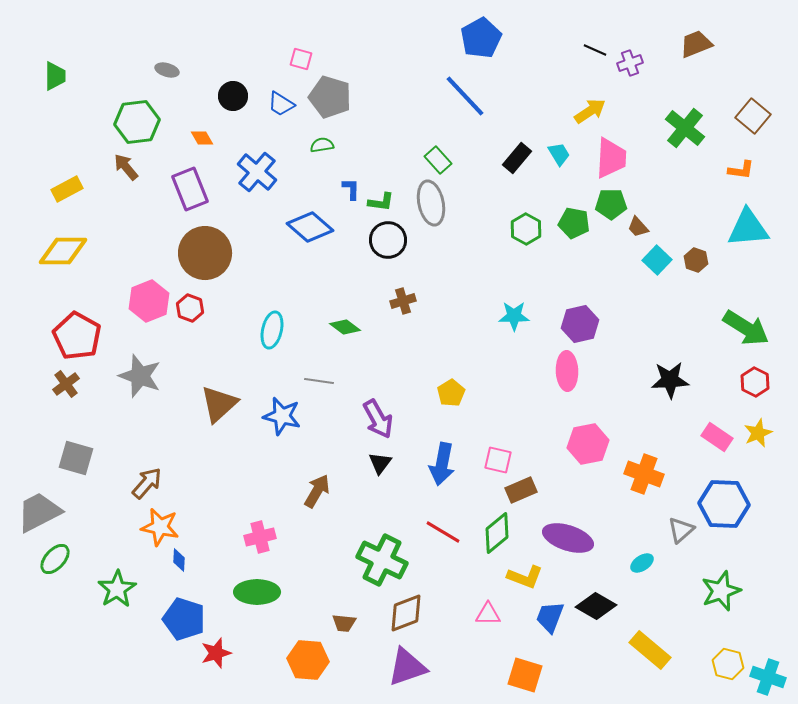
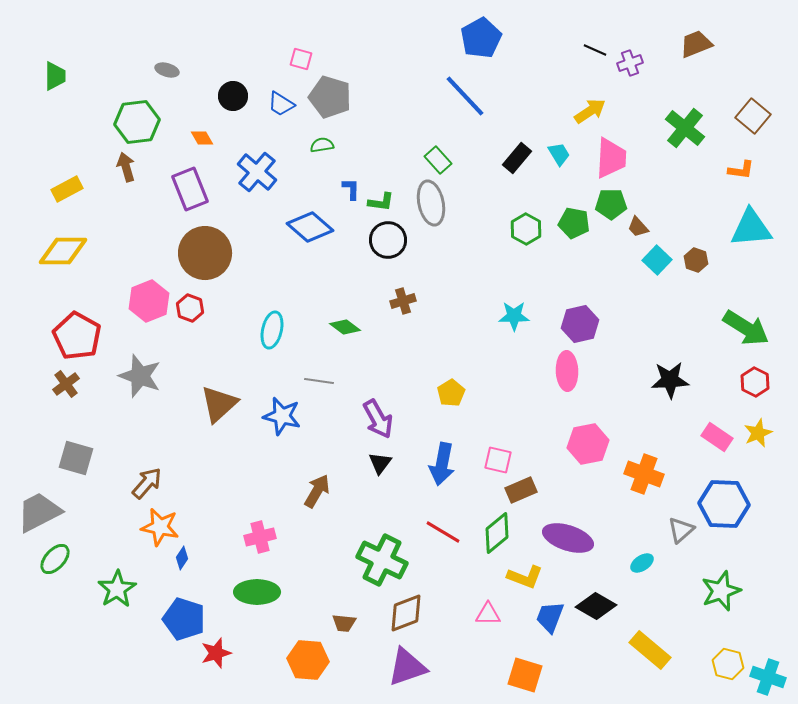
brown arrow at (126, 167): rotated 24 degrees clockwise
cyan triangle at (748, 228): moved 3 px right
blue diamond at (179, 560): moved 3 px right, 2 px up; rotated 30 degrees clockwise
